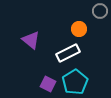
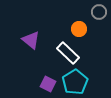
gray circle: moved 1 px left, 1 px down
white rectangle: rotated 70 degrees clockwise
